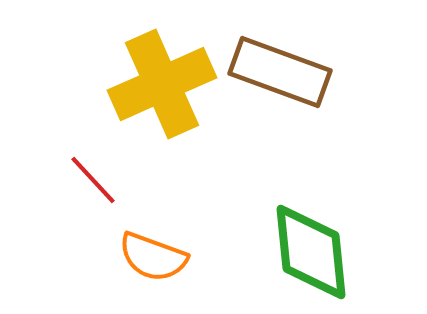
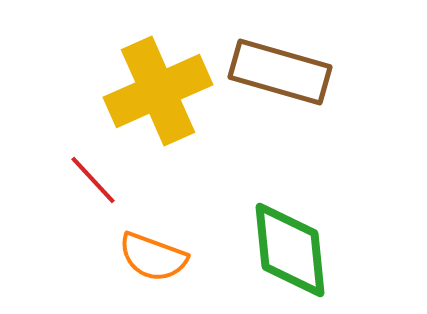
brown rectangle: rotated 4 degrees counterclockwise
yellow cross: moved 4 px left, 7 px down
green diamond: moved 21 px left, 2 px up
